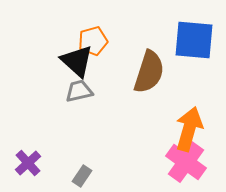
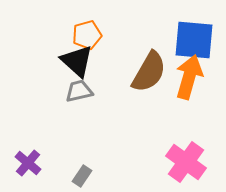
orange pentagon: moved 6 px left, 6 px up
brown semicircle: rotated 12 degrees clockwise
orange arrow: moved 52 px up
purple cross: rotated 8 degrees counterclockwise
